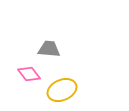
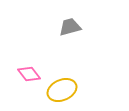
gray trapezoid: moved 21 px right, 22 px up; rotated 20 degrees counterclockwise
